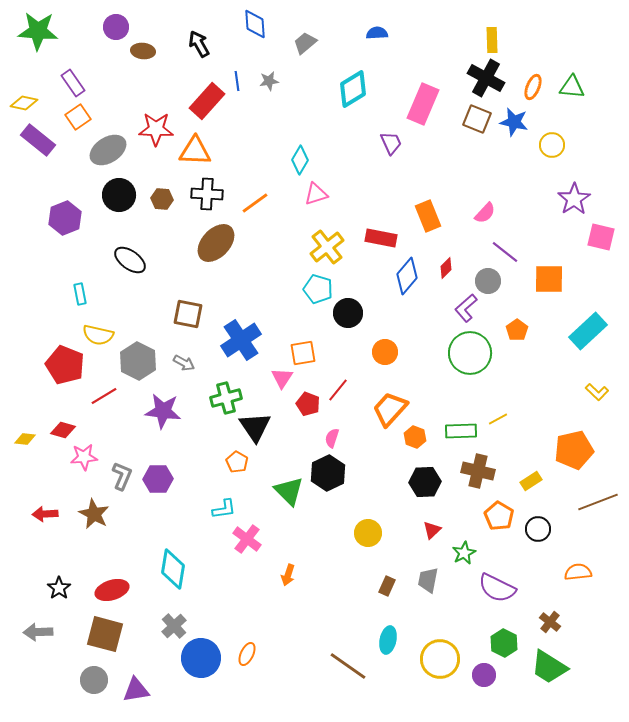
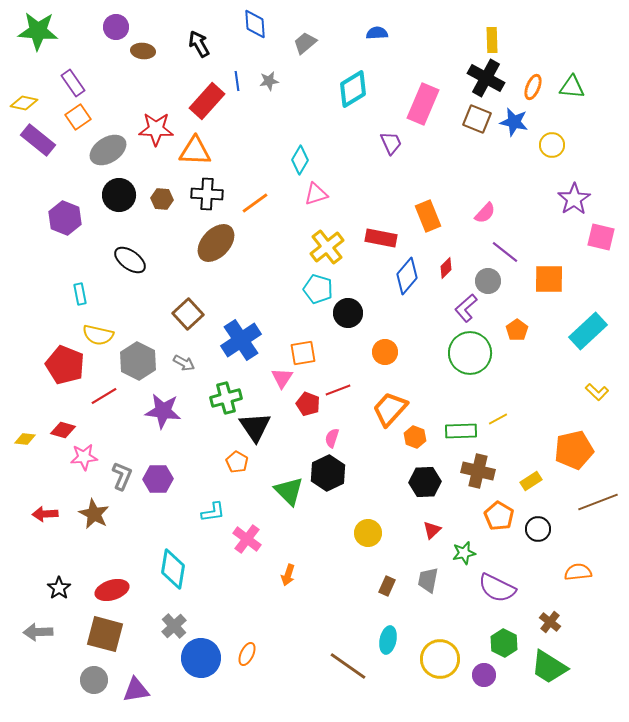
purple hexagon at (65, 218): rotated 16 degrees counterclockwise
brown square at (188, 314): rotated 36 degrees clockwise
red line at (338, 390): rotated 30 degrees clockwise
cyan L-shape at (224, 509): moved 11 px left, 3 px down
green star at (464, 553): rotated 15 degrees clockwise
